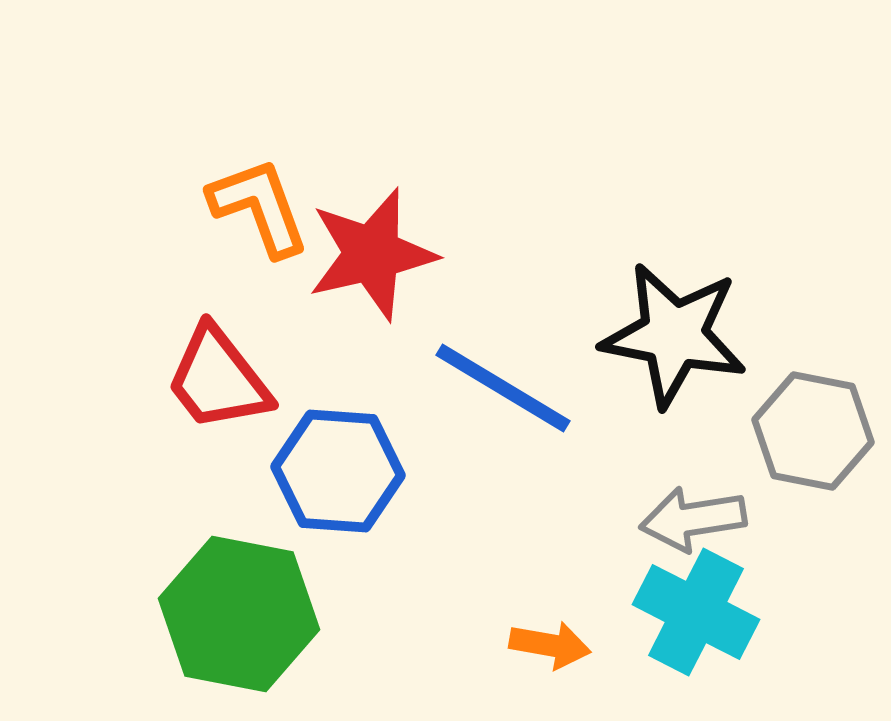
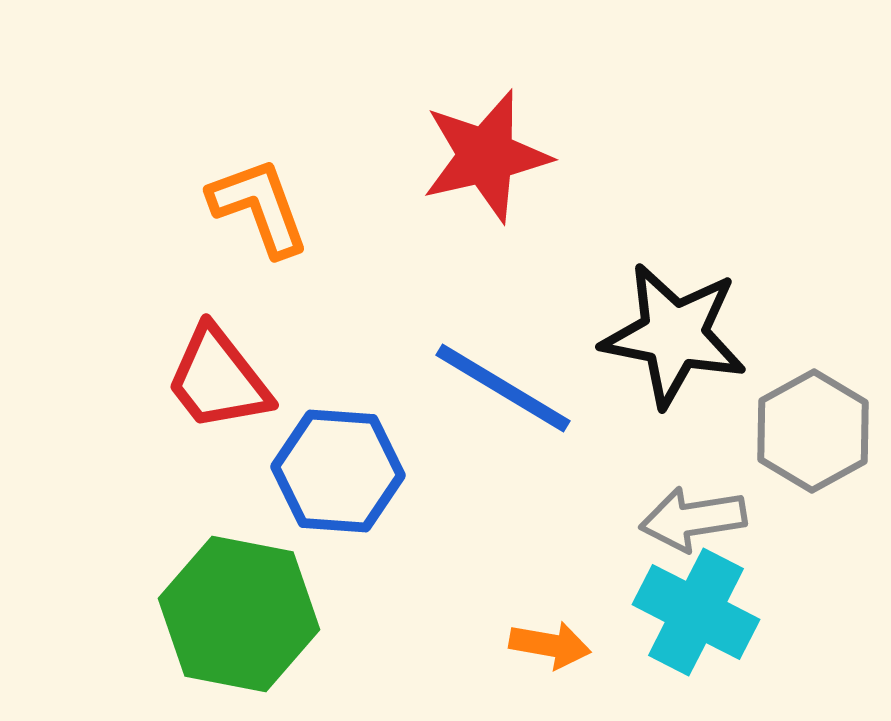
red star: moved 114 px right, 98 px up
gray hexagon: rotated 20 degrees clockwise
